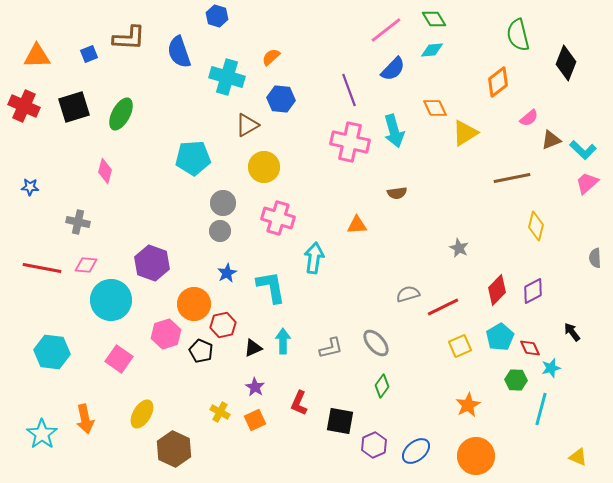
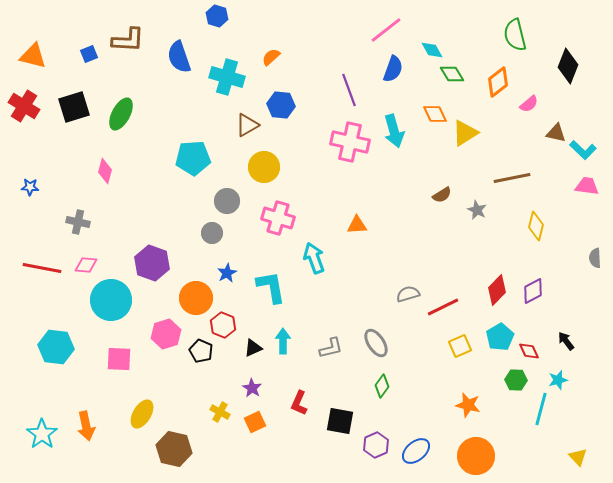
green diamond at (434, 19): moved 18 px right, 55 px down
green semicircle at (518, 35): moved 3 px left
brown L-shape at (129, 38): moved 1 px left, 2 px down
cyan diamond at (432, 50): rotated 65 degrees clockwise
blue semicircle at (179, 52): moved 5 px down
orange triangle at (37, 56): moved 4 px left; rotated 16 degrees clockwise
black diamond at (566, 63): moved 2 px right, 3 px down
blue semicircle at (393, 69): rotated 24 degrees counterclockwise
blue hexagon at (281, 99): moved 6 px down
red cross at (24, 106): rotated 8 degrees clockwise
orange diamond at (435, 108): moved 6 px down
pink semicircle at (529, 118): moved 14 px up
brown triangle at (551, 140): moved 5 px right, 7 px up; rotated 35 degrees clockwise
pink trapezoid at (587, 183): moved 3 px down; rotated 50 degrees clockwise
brown semicircle at (397, 193): moved 45 px right, 2 px down; rotated 24 degrees counterclockwise
gray circle at (223, 203): moved 4 px right, 2 px up
gray circle at (220, 231): moved 8 px left, 2 px down
gray star at (459, 248): moved 18 px right, 38 px up
cyan arrow at (314, 258): rotated 28 degrees counterclockwise
orange circle at (194, 304): moved 2 px right, 6 px up
red hexagon at (223, 325): rotated 25 degrees counterclockwise
black arrow at (572, 332): moved 6 px left, 9 px down
gray ellipse at (376, 343): rotated 8 degrees clockwise
red diamond at (530, 348): moved 1 px left, 3 px down
cyan hexagon at (52, 352): moved 4 px right, 5 px up
pink square at (119, 359): rotated 32 degrees counterclockwise
cyan star at (551, 368): moved 7 px right, 12 px down
purple star at (255, 387): moved 3 px left, 1 px down
orange star at (468, 405): rotated 30 degrees counterclockwise
orange arrow at (85, 419): moved 1 px right, 7 px down
orange square at (255, 420): moved 2 px down
purple hexagon at (374, 445): moved 2 px right
brown hexagon at (174, 449): rotated 12 degrees counterclockwise
yellow triangle at (578, 457): rotated 24 degrees clockwise
